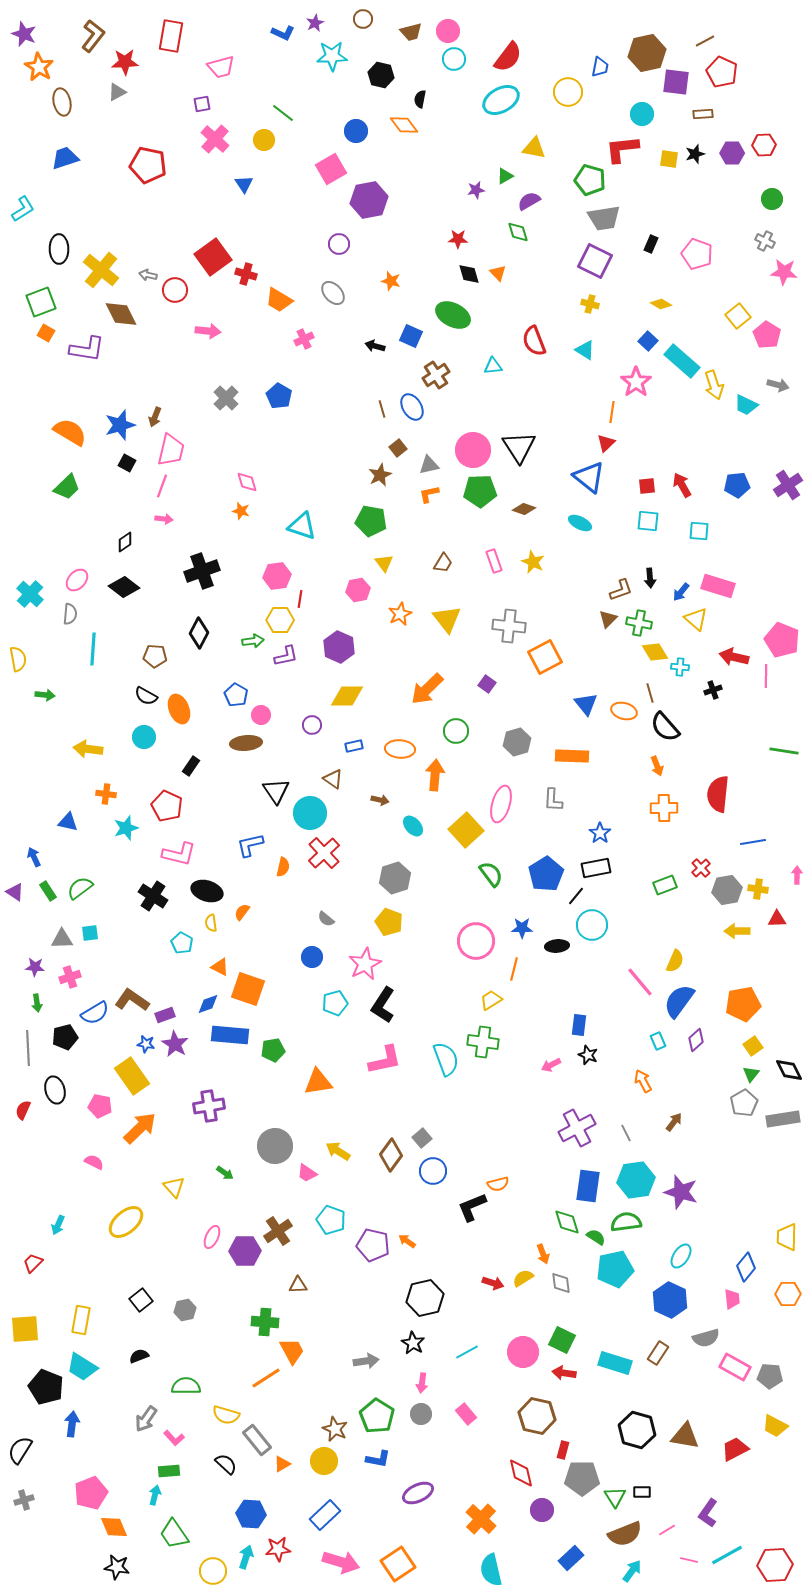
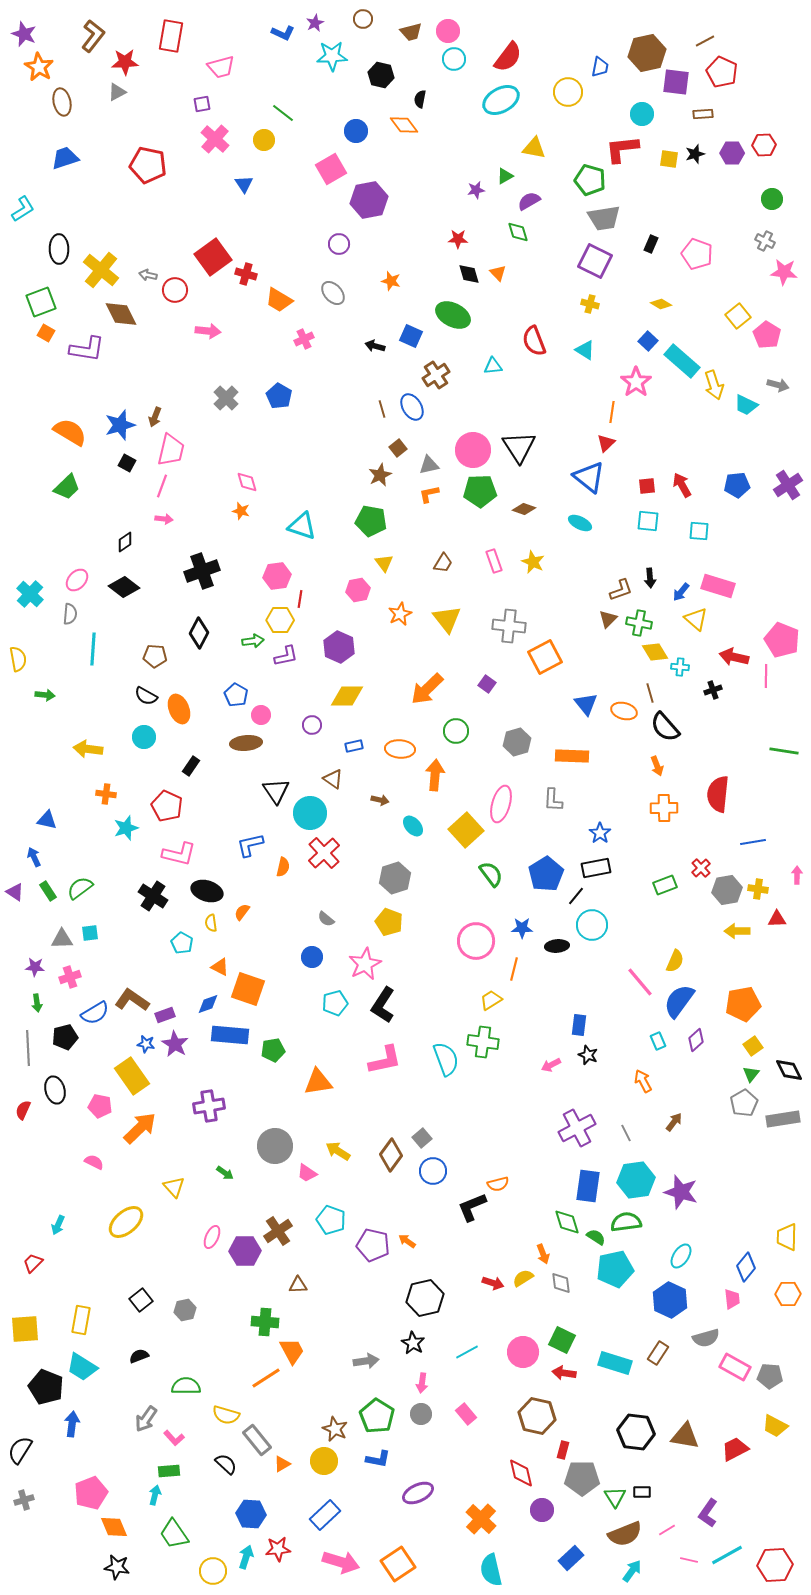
blue triangle at (68, 822): moved 21 px left, 2 px up
black hexagon at (637, 1430): moved 1 px left, 2 px down; rotated 9 degrees counterclockwise
